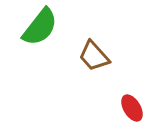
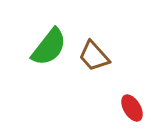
green semicircle: moved 9 px right, 20 px down
